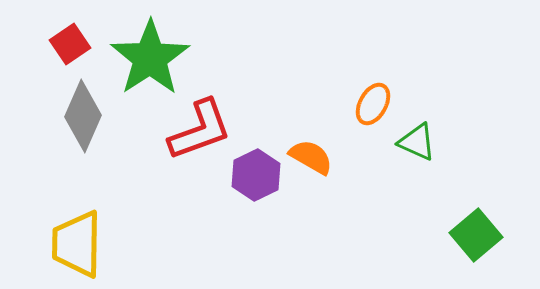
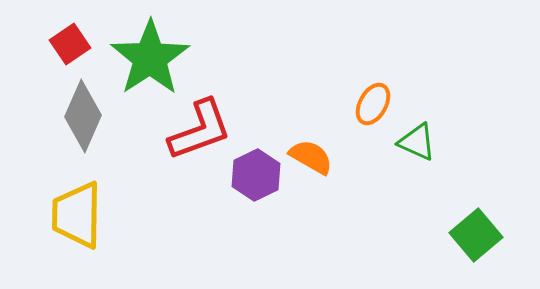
yellow trapezoid: moved 29 px up
